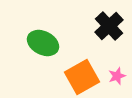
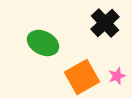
black cross: moved 4 px left, 3 px up
